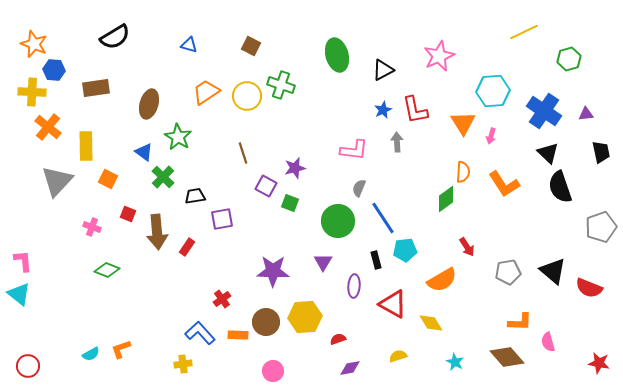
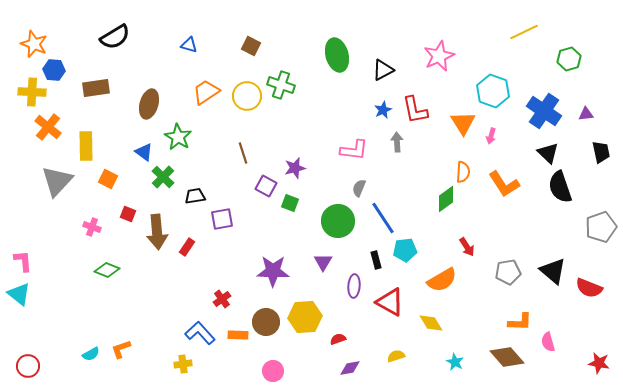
cyan hexagon at (493, 91): rotated 24 degrees clockwise
red triangle at (393, 304): moved 3 px left, 2 px up
yellow semicircle at (398, 356): moved 2 px left
